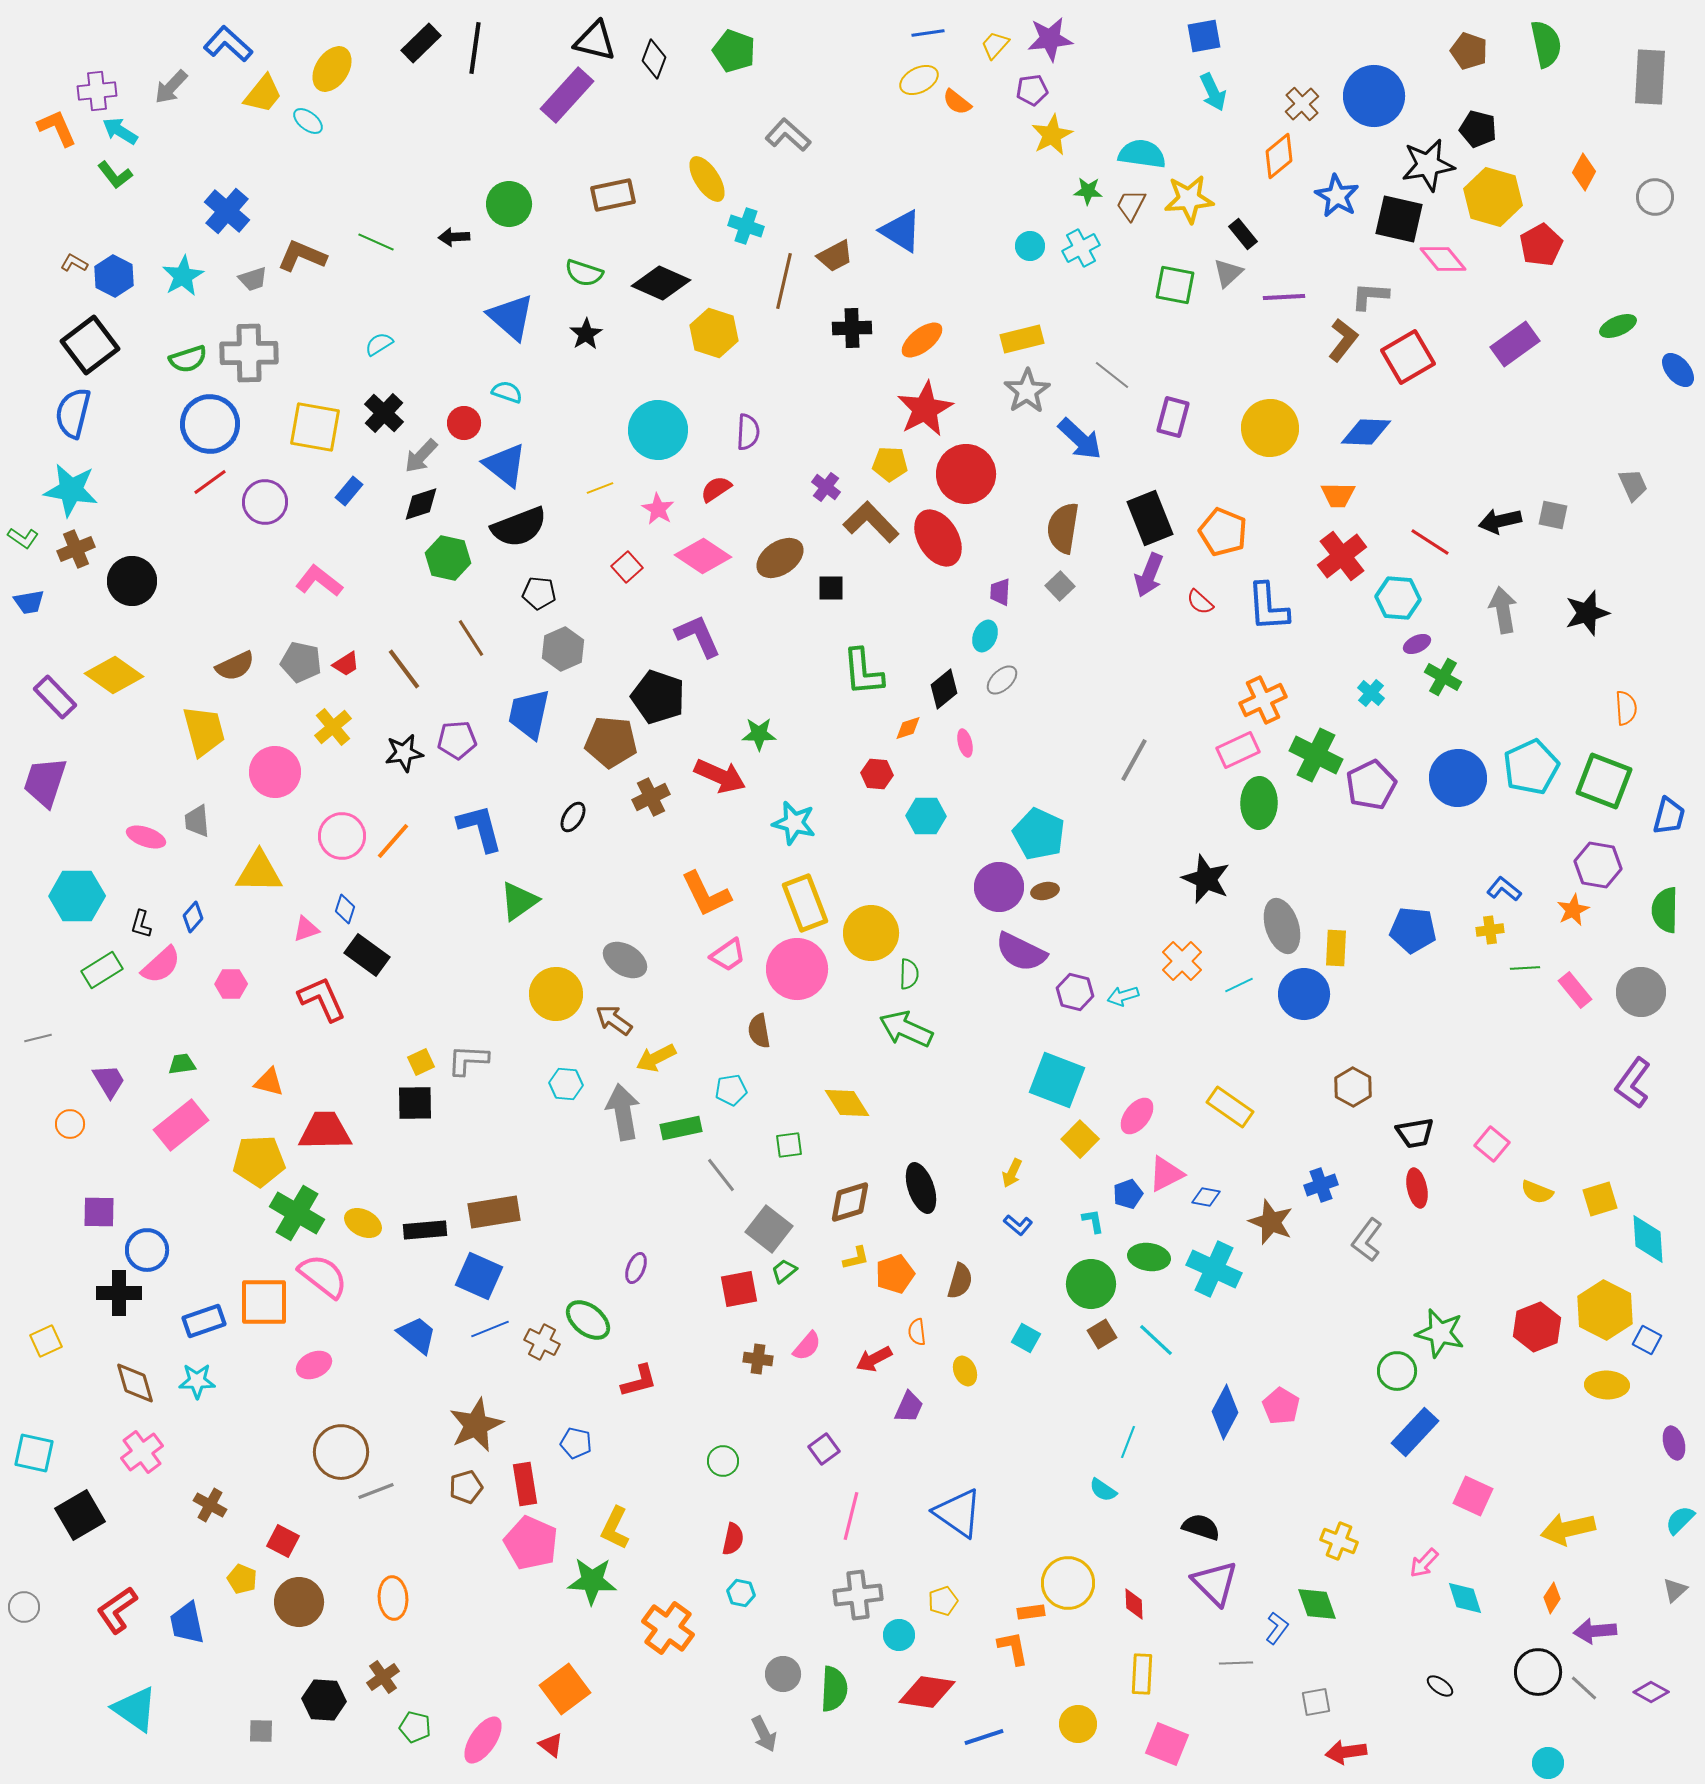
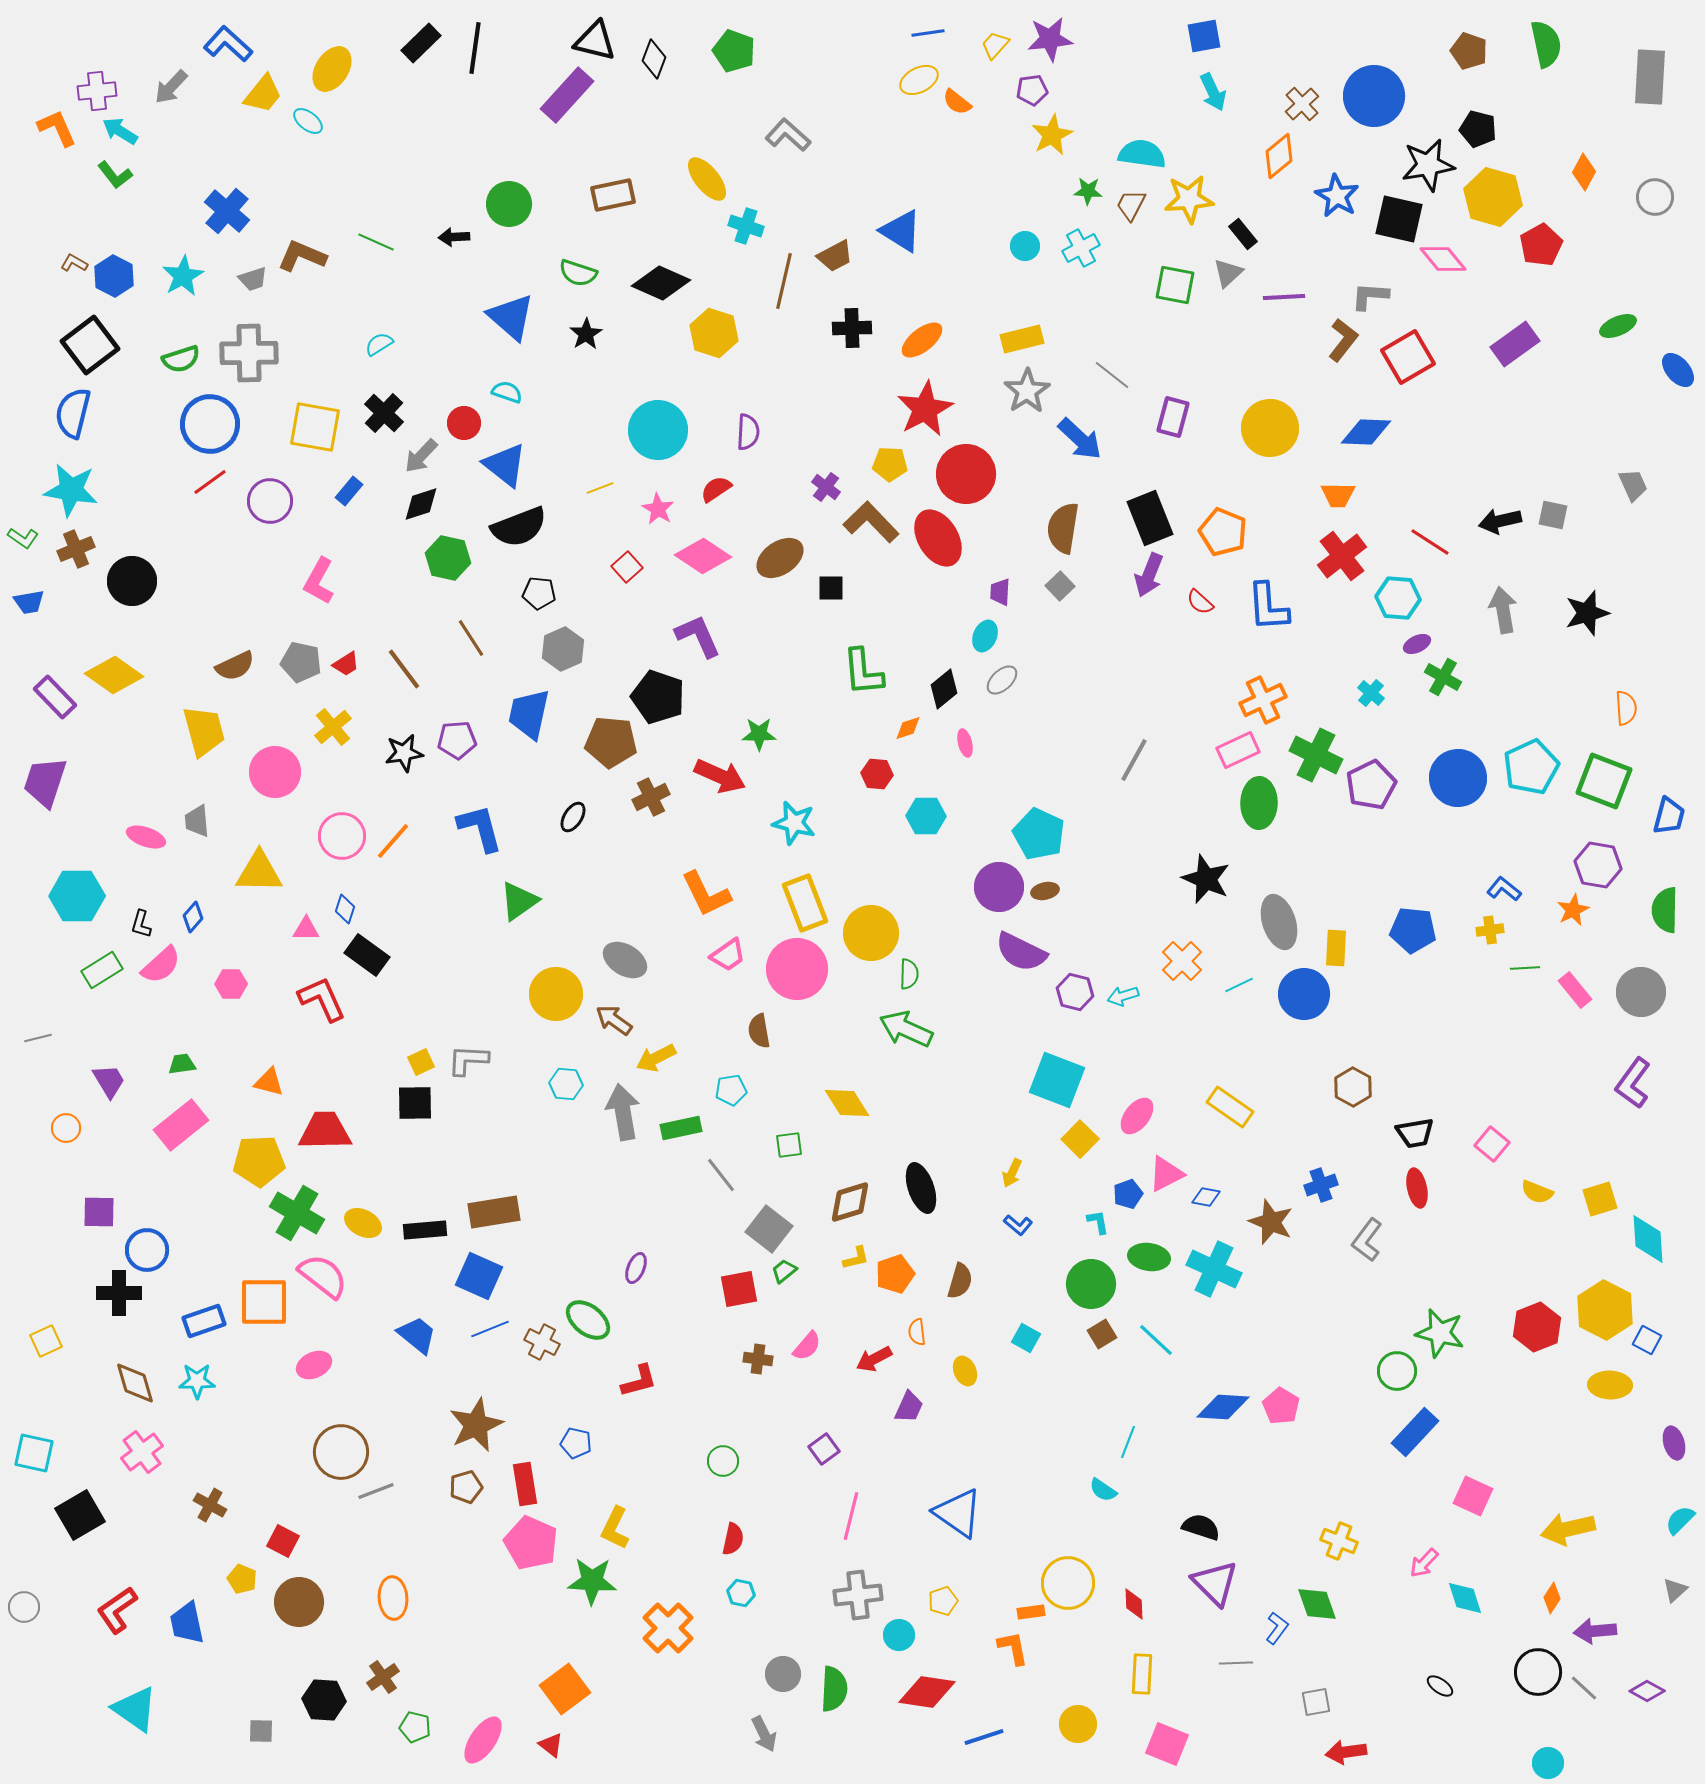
yellow ellipse at (707, 179): rotated 6 degrees counterclockwise
cyan circle at (1030, 246): moved 5 px left
green semicircle at (584, 273): moved 6 px left
green semicircle at (188, 359): moved 7 px left
purple circle at (265, 502): moved 5 px right, 1 px up
pink L-shape at (319, 581): rotated 99 degrees counterclockwise
gray ellipse at (1282, 926): moved 3 px left, 4 px up
pink triangle at (306, 929): rotated 20 degrees clockwise
orange circle at (70, 1124): moved 4 px left, 4 px down
cyan L-shape at (1093, 1221): moved 5 px right, 1 px down
yellow ellipse at (1607, 1385): moved 3 px right
blue diamond at (1225, 1412): moved 2 px left, 5 px up; rotated 66 degrees clockwise
orange cross at (668, 1628): rotated 9 degrees clockwise
purple diamond at (1651, 1692): moved 4 px left, 1 px up
